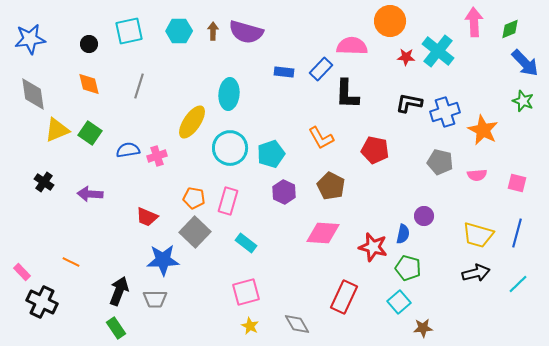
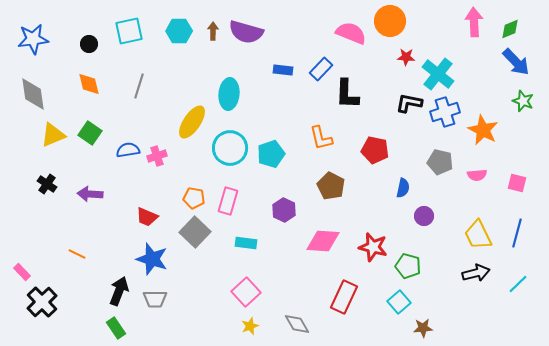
blue star at (30, 39): moved 3 px right
pink semicircle at (352, 46): moved 1 px left, 13 px up; rotated 20 degrees clockwise
cyan cross at (438, 51): moved 23 px down
blue arrow at (525, 63): moved 9 px left, 1 px up
blue rectangle at (284, 72): moved 1 px left, 2 px up
yellow triangle at (57, 130): moved 4 px left, 5 px down
orange L-shape at (321, 138): rotated 16 degrees clockwise
black cross at (44, 182): moved 3 px right, 2 px down
purple hexagon at (284, 192): moved 18 px down
pink diamond at (323, 233): moved 8 px down
blue semicircle at (403, 234): moved 46 px up
yellow trapezoid at (478, 235): rotated 48 degrees clockwise
cyan rectangle at (246, 243): rotated 30 degrees counterclockwise
blue star at (163, 260): moved 11 px left, 1 px up; rotated 20 degrees clockwise
orange line at (71, 262): moved 6 px right, 8 px up
green pentagon at (408, 268): moved 2 px up
pink square at (246, 292): rotated 28 degrees counterclockwise
black cross at (42, 302): rotated 20 degrees clockwise
yellow star at (250, 326): rotated 24 degrees clockwise
